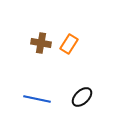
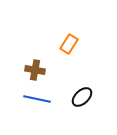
brown cross: moved 6 px left, 27 px down
